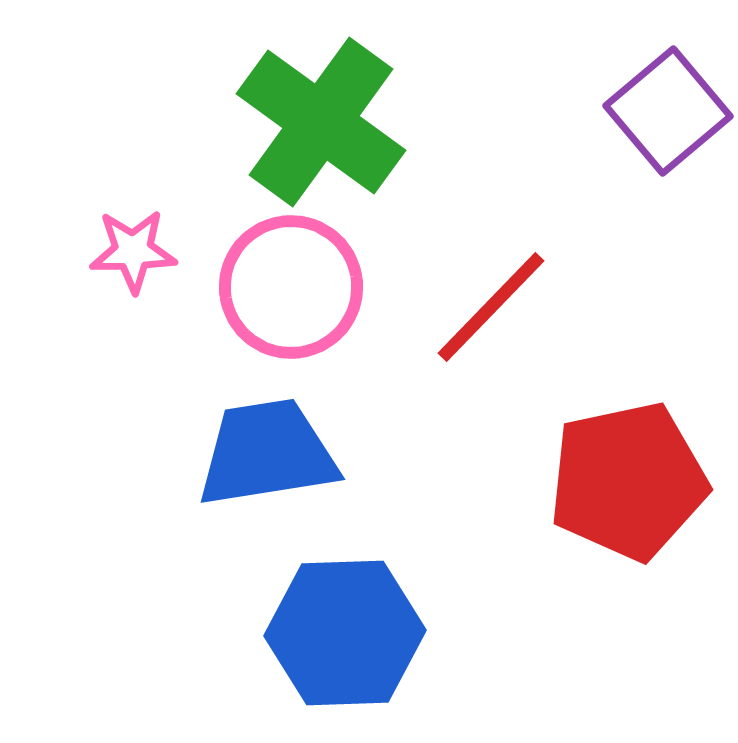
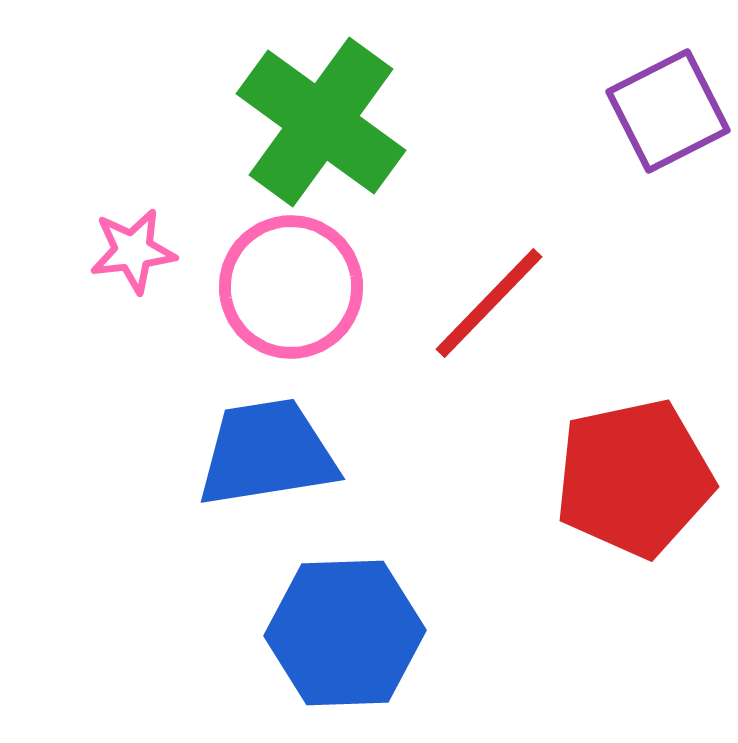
purple square: rotated 13 degrees clockwise
pink star: rotated 6 degrees counterclockwise
red line: moved 2 px left, 4 px up
red pentagon: moved 6 px right, 3 px up
